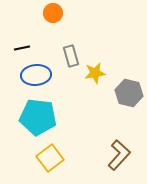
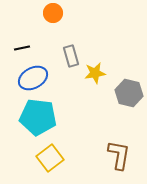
blue ellipse: moved 3 px left, 3 px down; rotated 24 degrees counterclockwise
brown L-shape: rotated 32 degrees counterclockwise
